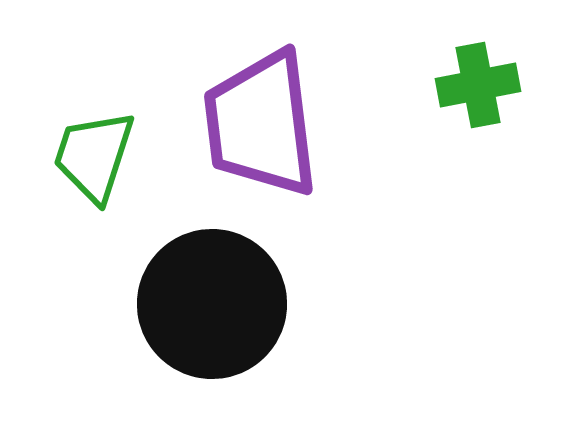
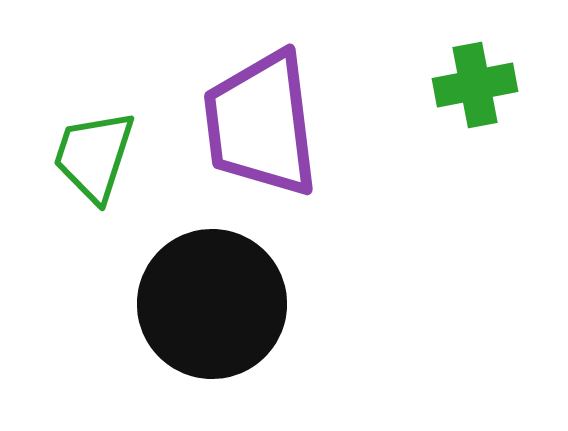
green cross: moved 3 px left
